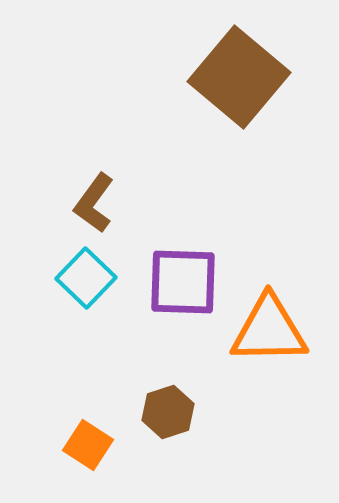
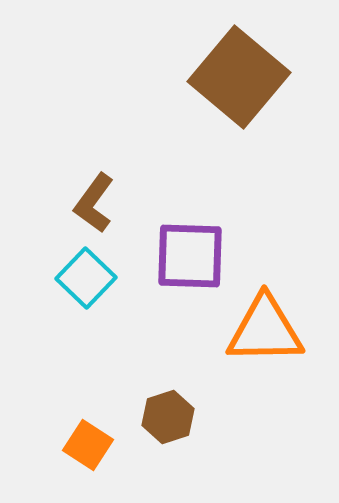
purple square: moved 7 px right, 26 px up
orange triangle: moved 4 px left
brown hexagon: moved 5 px down
